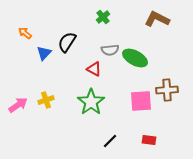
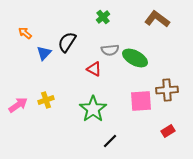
brown L-shape: rotated 10 degrees clockwise
green star: moved 2 px right, 7 px down
red rectangle: moved 19 px right, 9 px up; rotated 40 degrees counterclockwise
